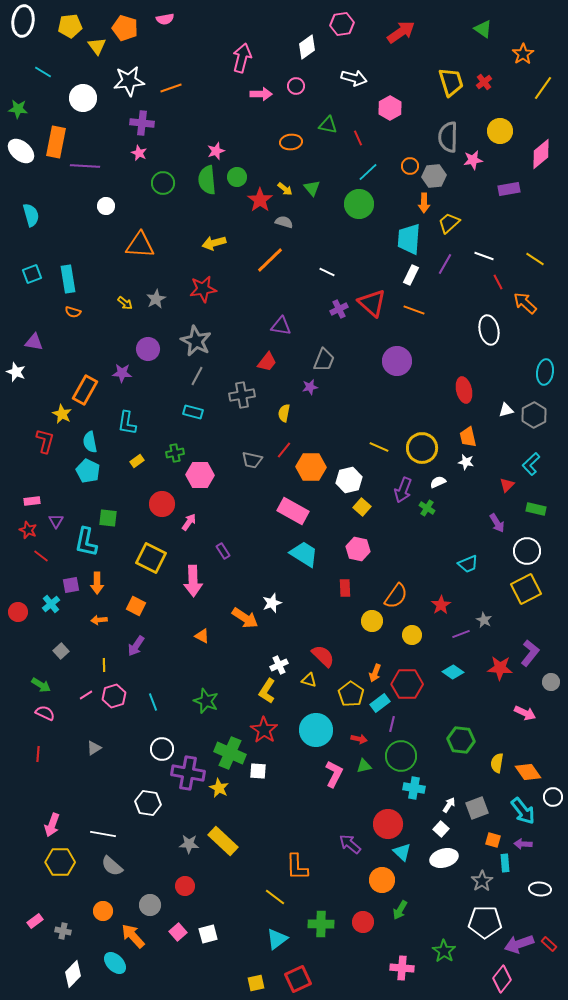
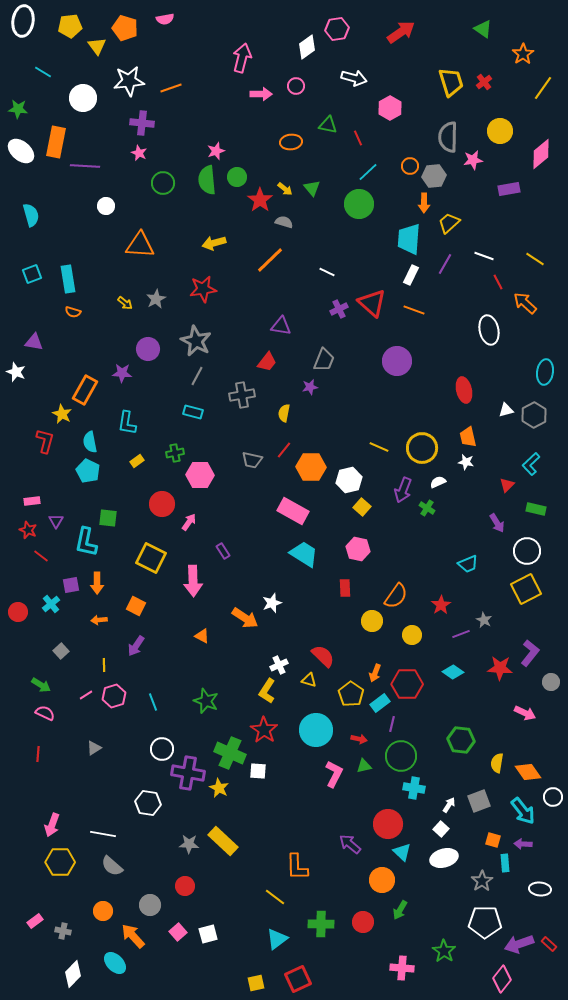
pink hexagon at (342, 24): moved 5 px left, 5 px down
gray square at (477, 808): moved 2 px right, 7 px up
